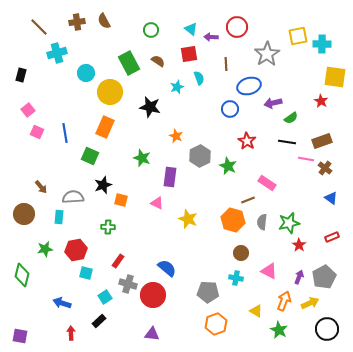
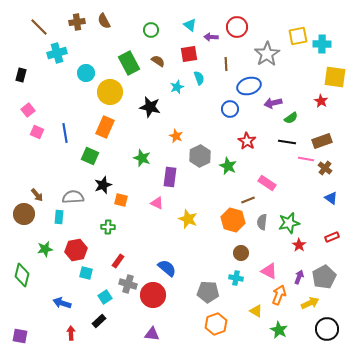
cyan triangle at (191, 29): moved 1 px left, 4 px up
brown arrow at (41, 187): moved 4 px left, 8 px down
orange arrow at (284, 301): moved 5 px left, 6 px up
